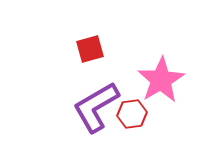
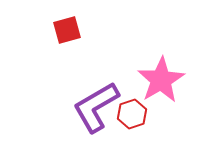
red square: moved 23 px left, 19 px up
red hexagon: rotated 12 degrees counterclockwise
